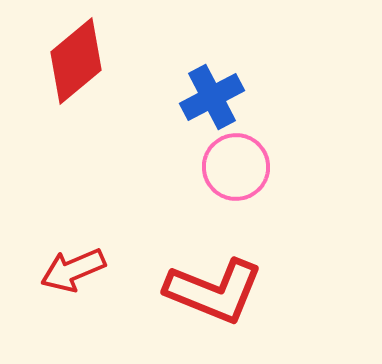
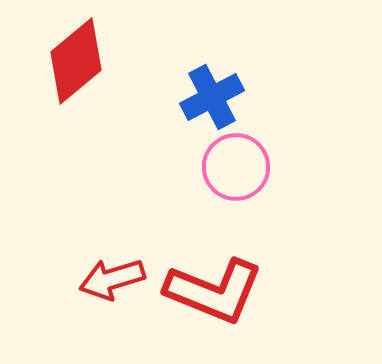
red arrow: moved 39 px right, 9 px down; rotated 6 degrees clockwise
